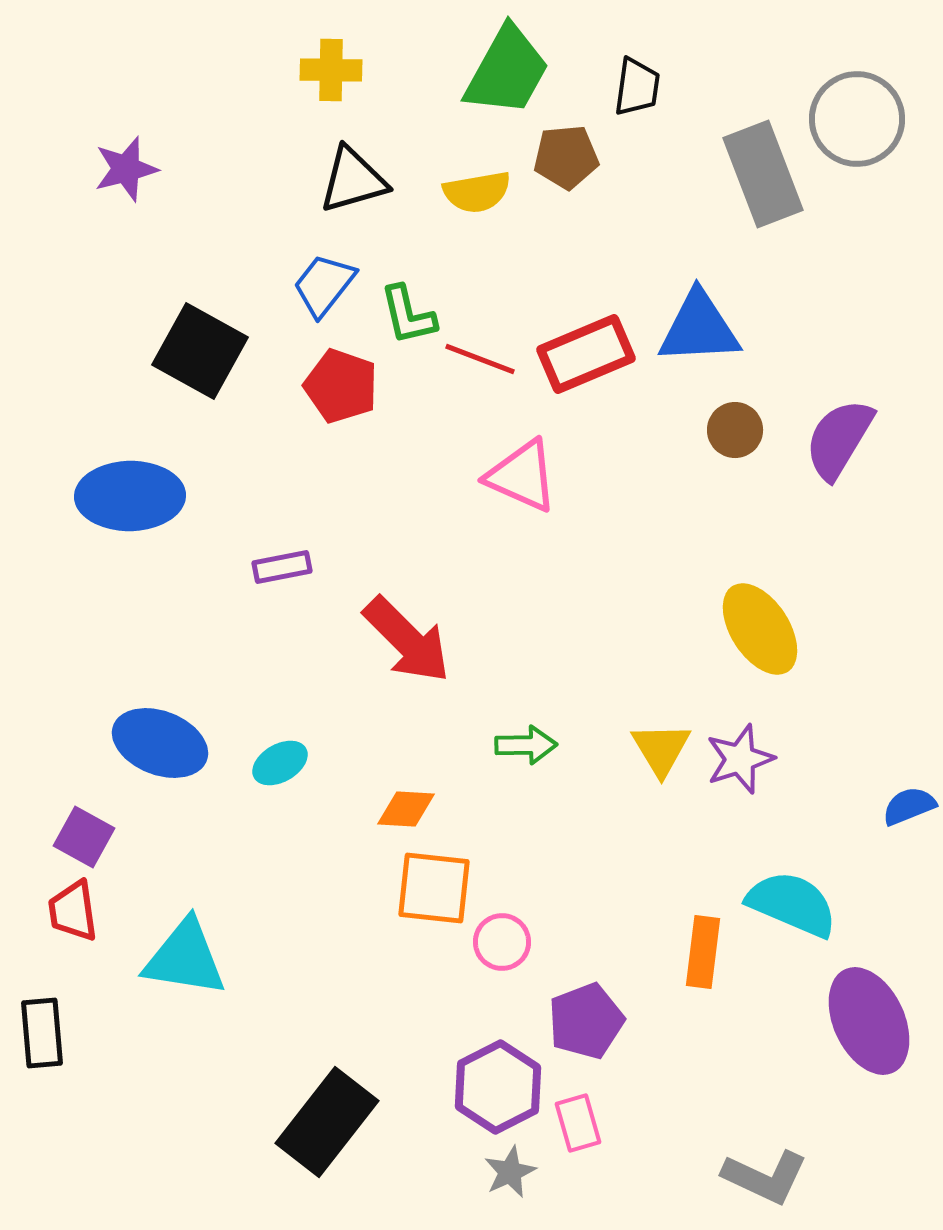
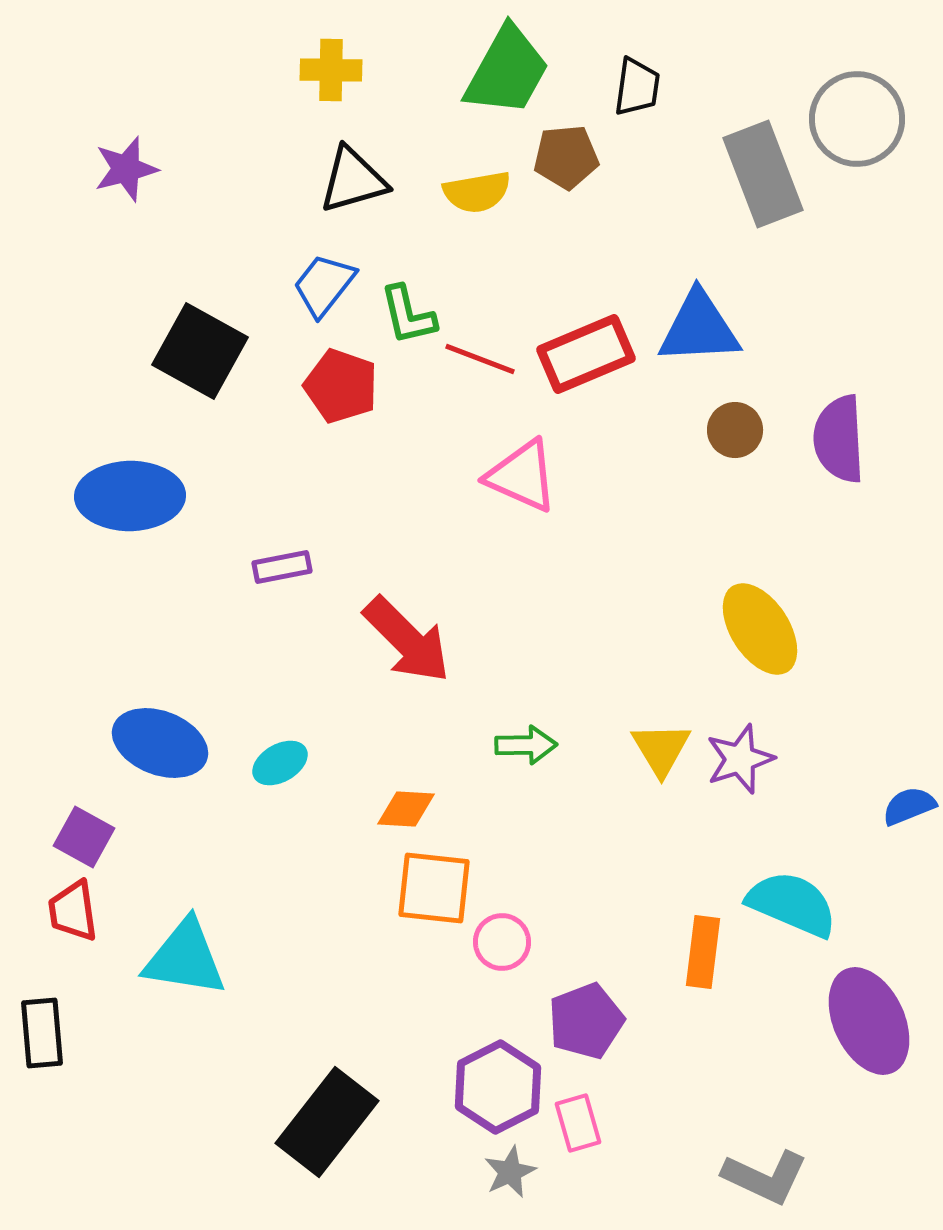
purple semicircle at (839, 439): rotated 34 degrees counterclockwise
